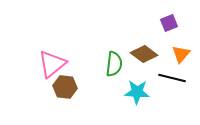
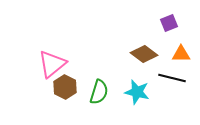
orange triangle: rotated 48 degrees clockwise
green semicircle: moved 15 px left, 28 px down; rotated 10 degrees clockwise
brown hexagon: rotated 20 degrees clockwise
cyan star: rotated 10 degrees clockwise
